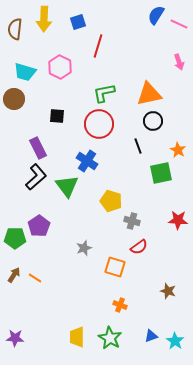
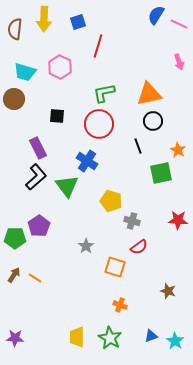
gray star: moved 2 px right, 2 px up; rotated 14 degrees counterclockwise
